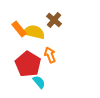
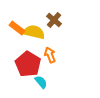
orange rectangle: moved 2 px left, 1 px up; rotated 14 degrees counterclockwise
cyan semicircle: moved 2 px right
